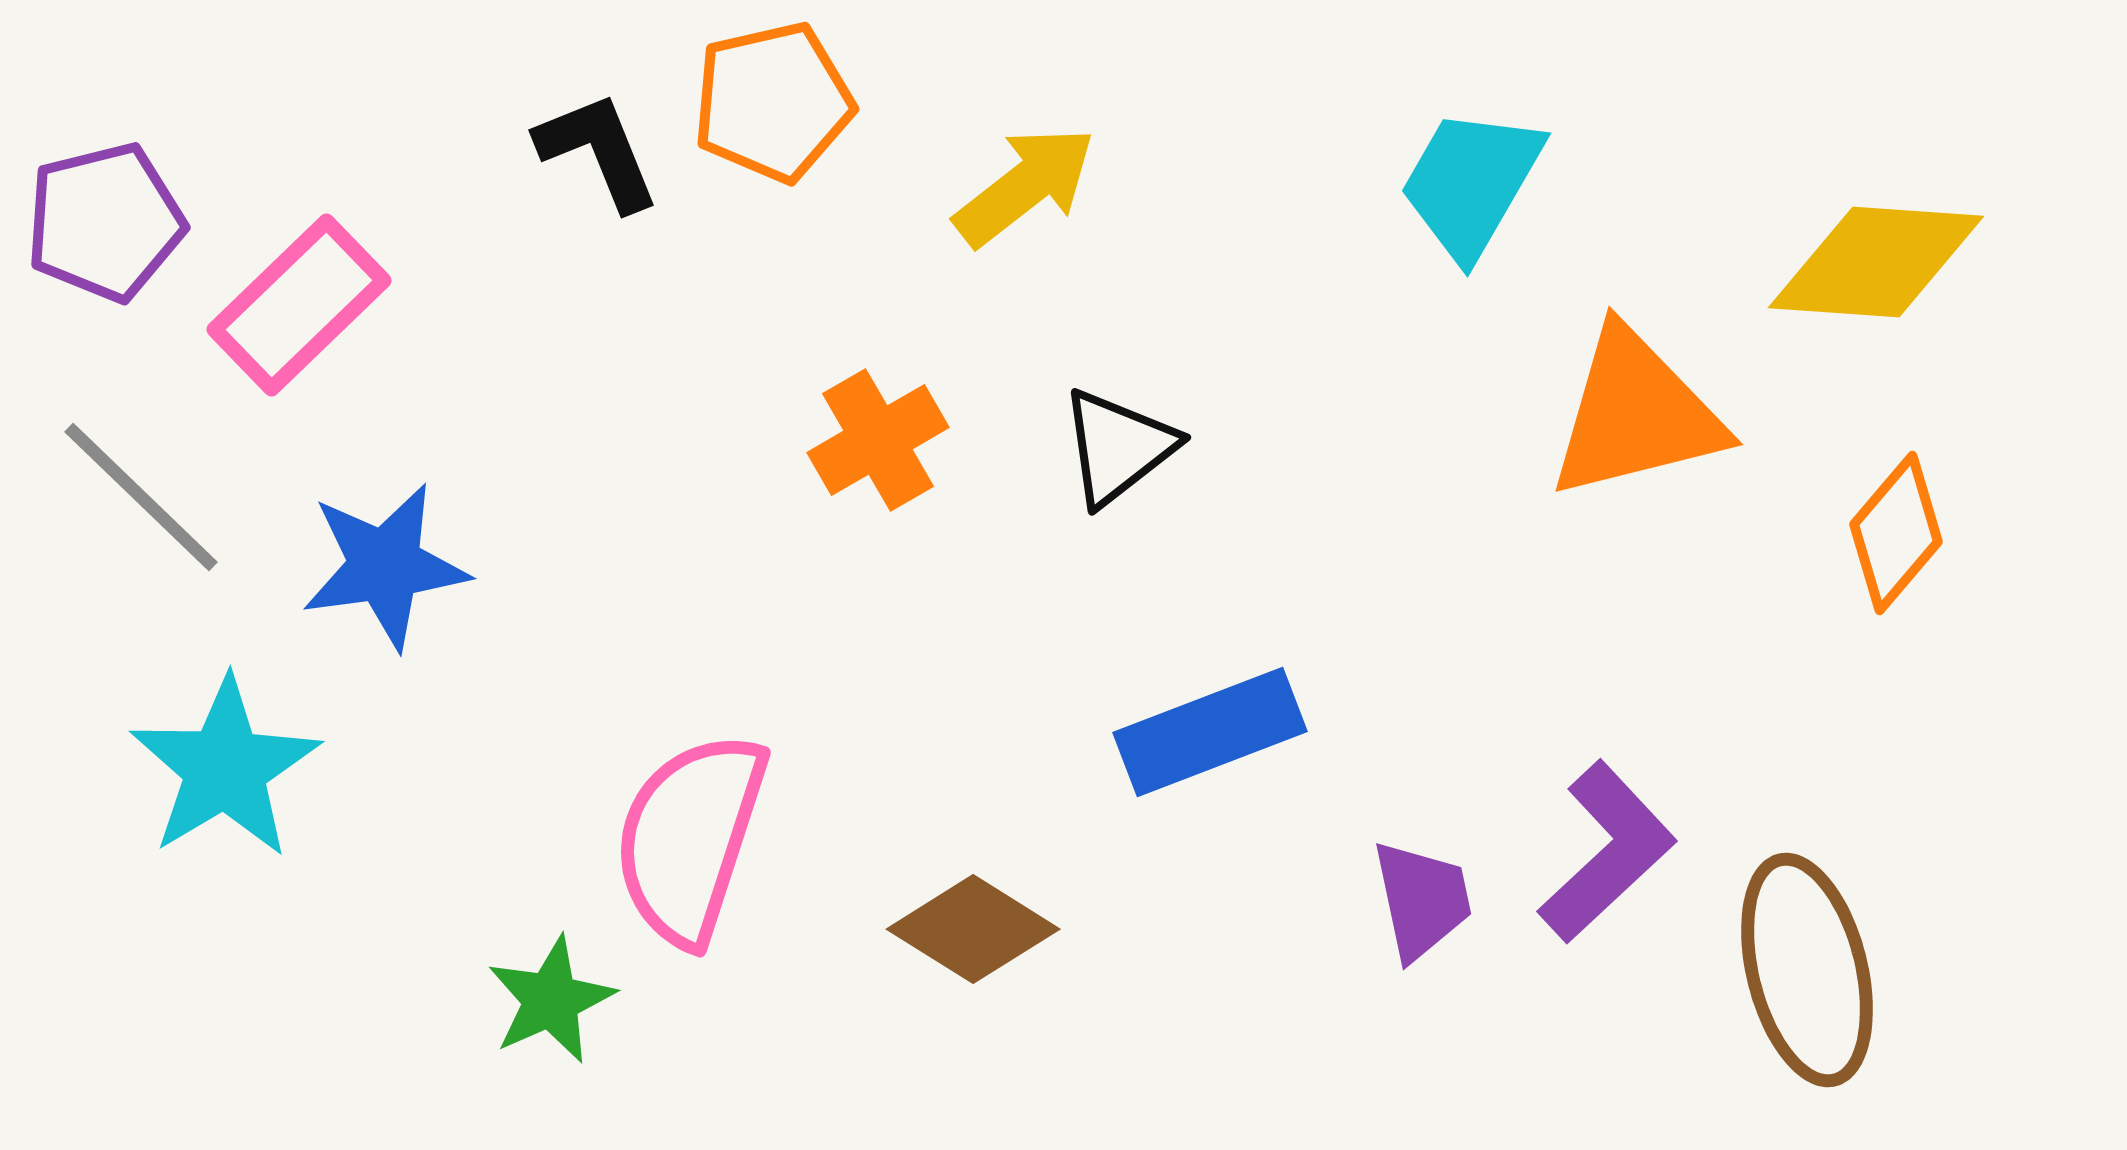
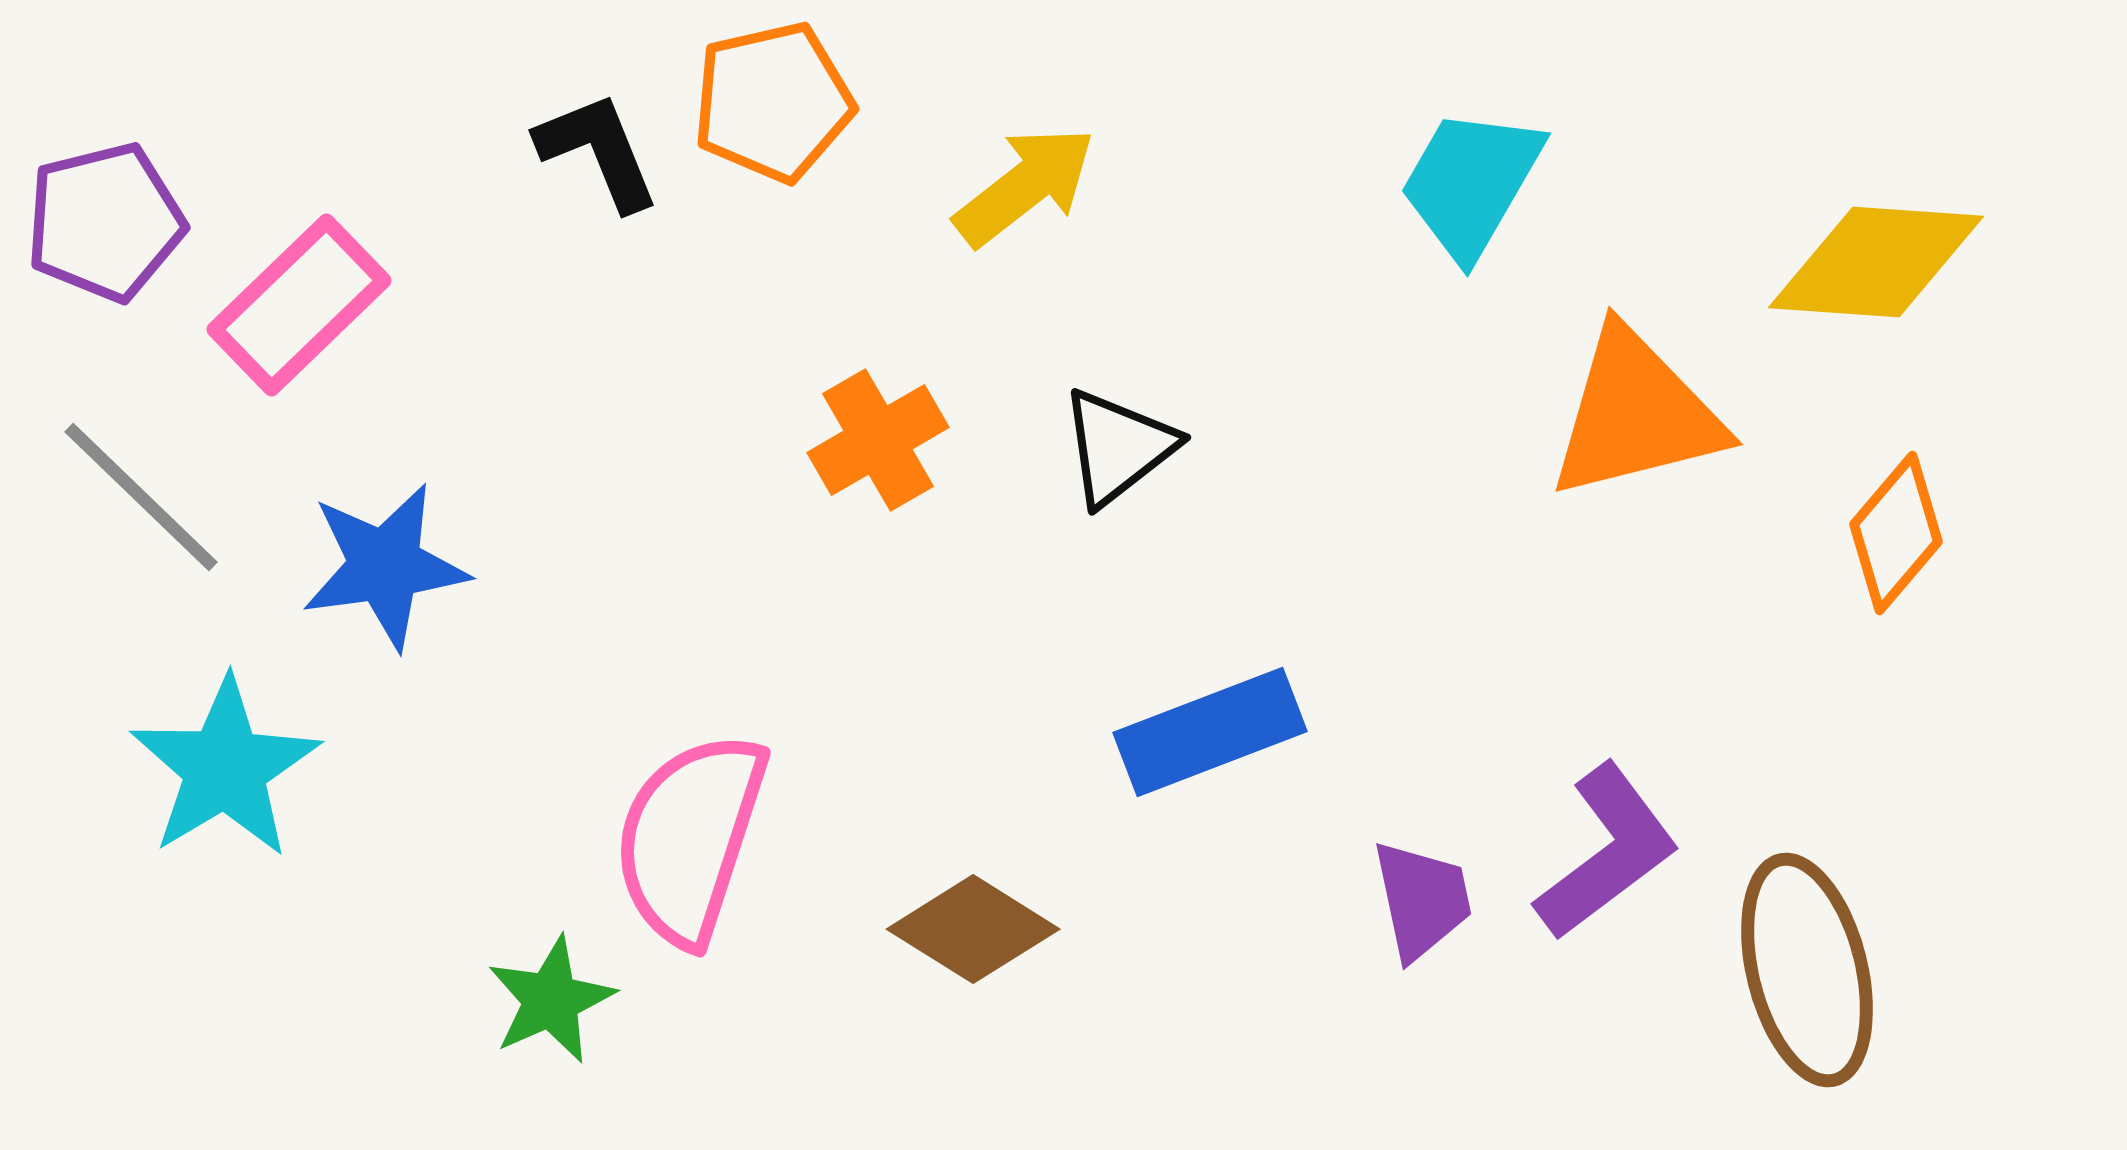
purple L-shape: rotated 6 degrees clockwise
